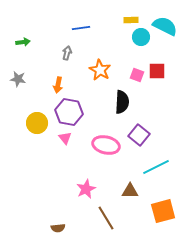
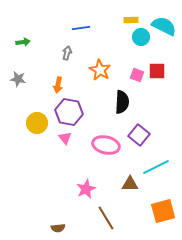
cyan semicircle: moved 1 px left
brown triangle: moved 7 px up
